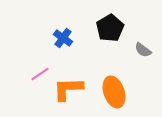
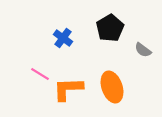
pink line: rotated 66 degrees clockwise
orange ellipse: moved 2 px left, 5 px up
